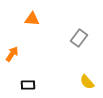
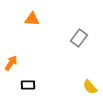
orange arrow: moved 1 px left, 9 px down
yellow semicircle: moved 3 px right, 5 px down
